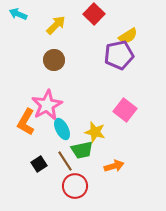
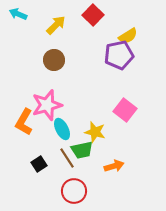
red square: moved 1 px left, 1 px down
pink star: rotated 12 degrees clockwise
orange L-shape: moved 2 px left
brown line: moved 2 px right, 3 px up
red circle: moved 1 px left, 5 px down
